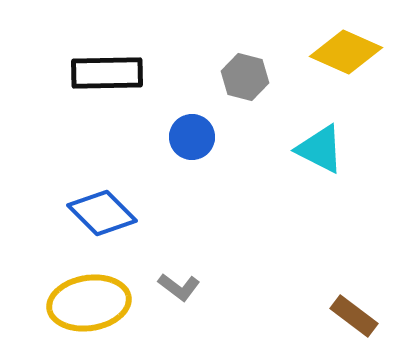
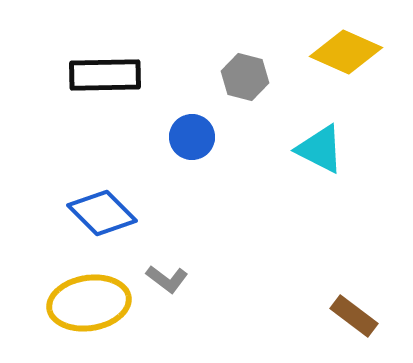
black rectangle: moved 2 px left, 2 px down
gray L-shape: moved 12 px left, 8 px up
